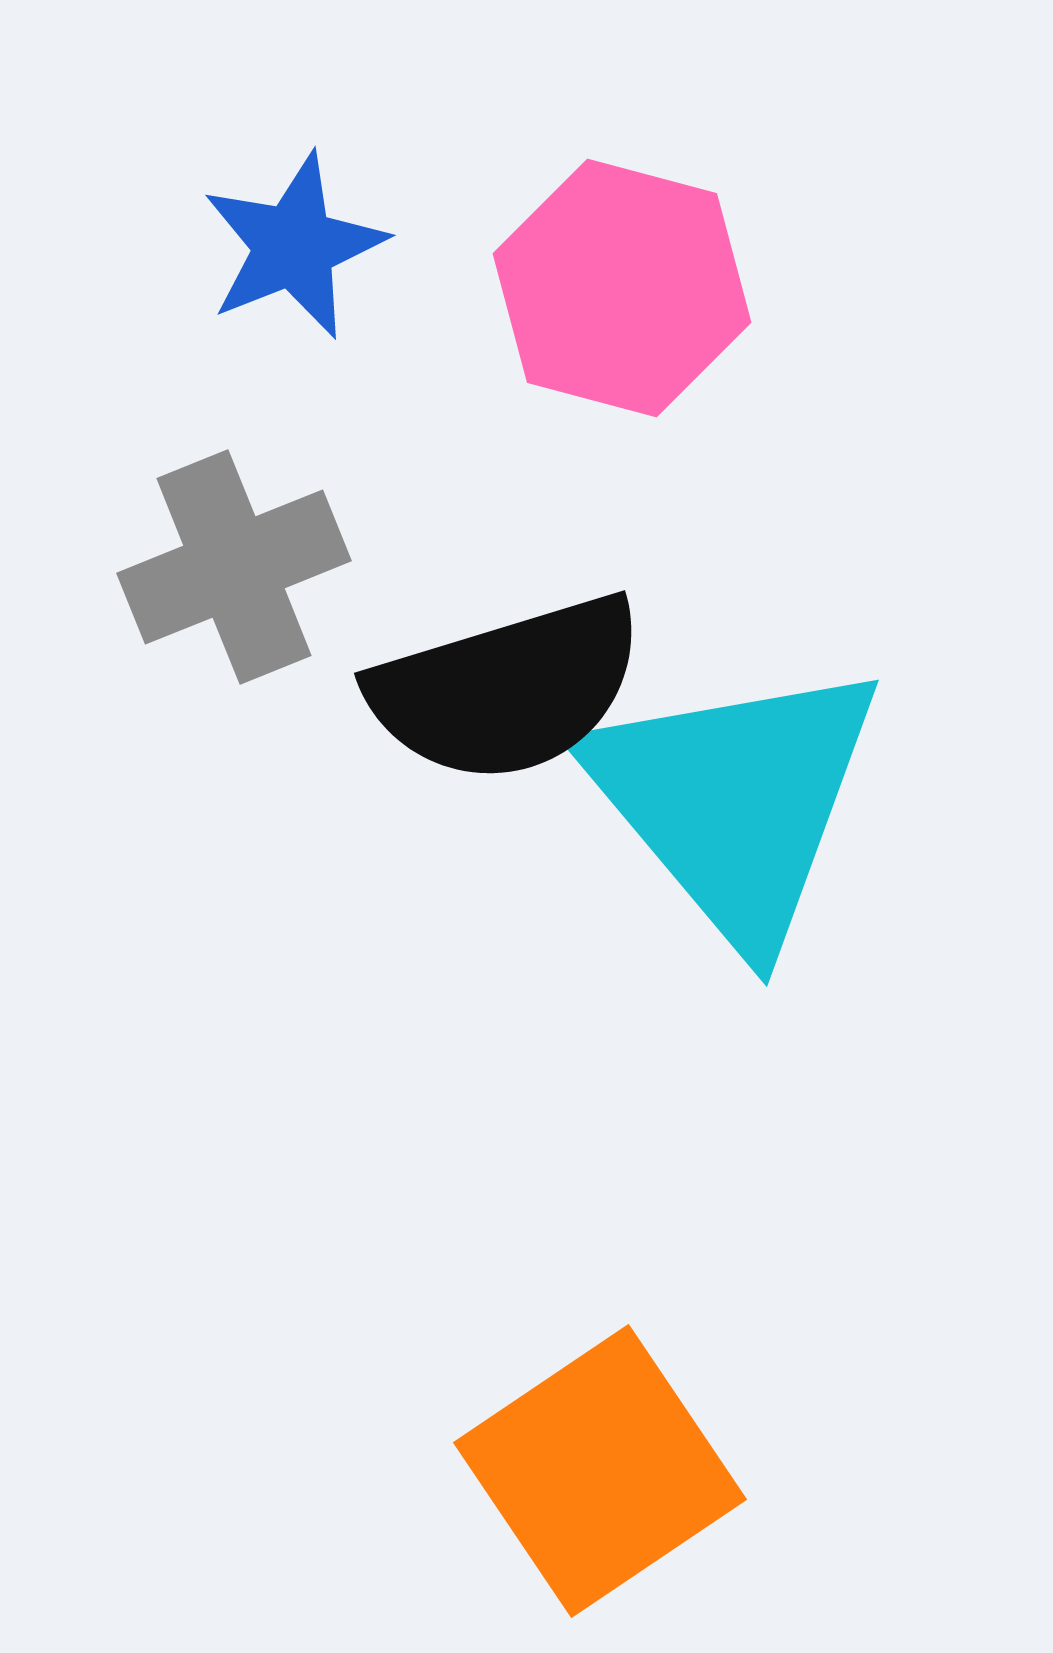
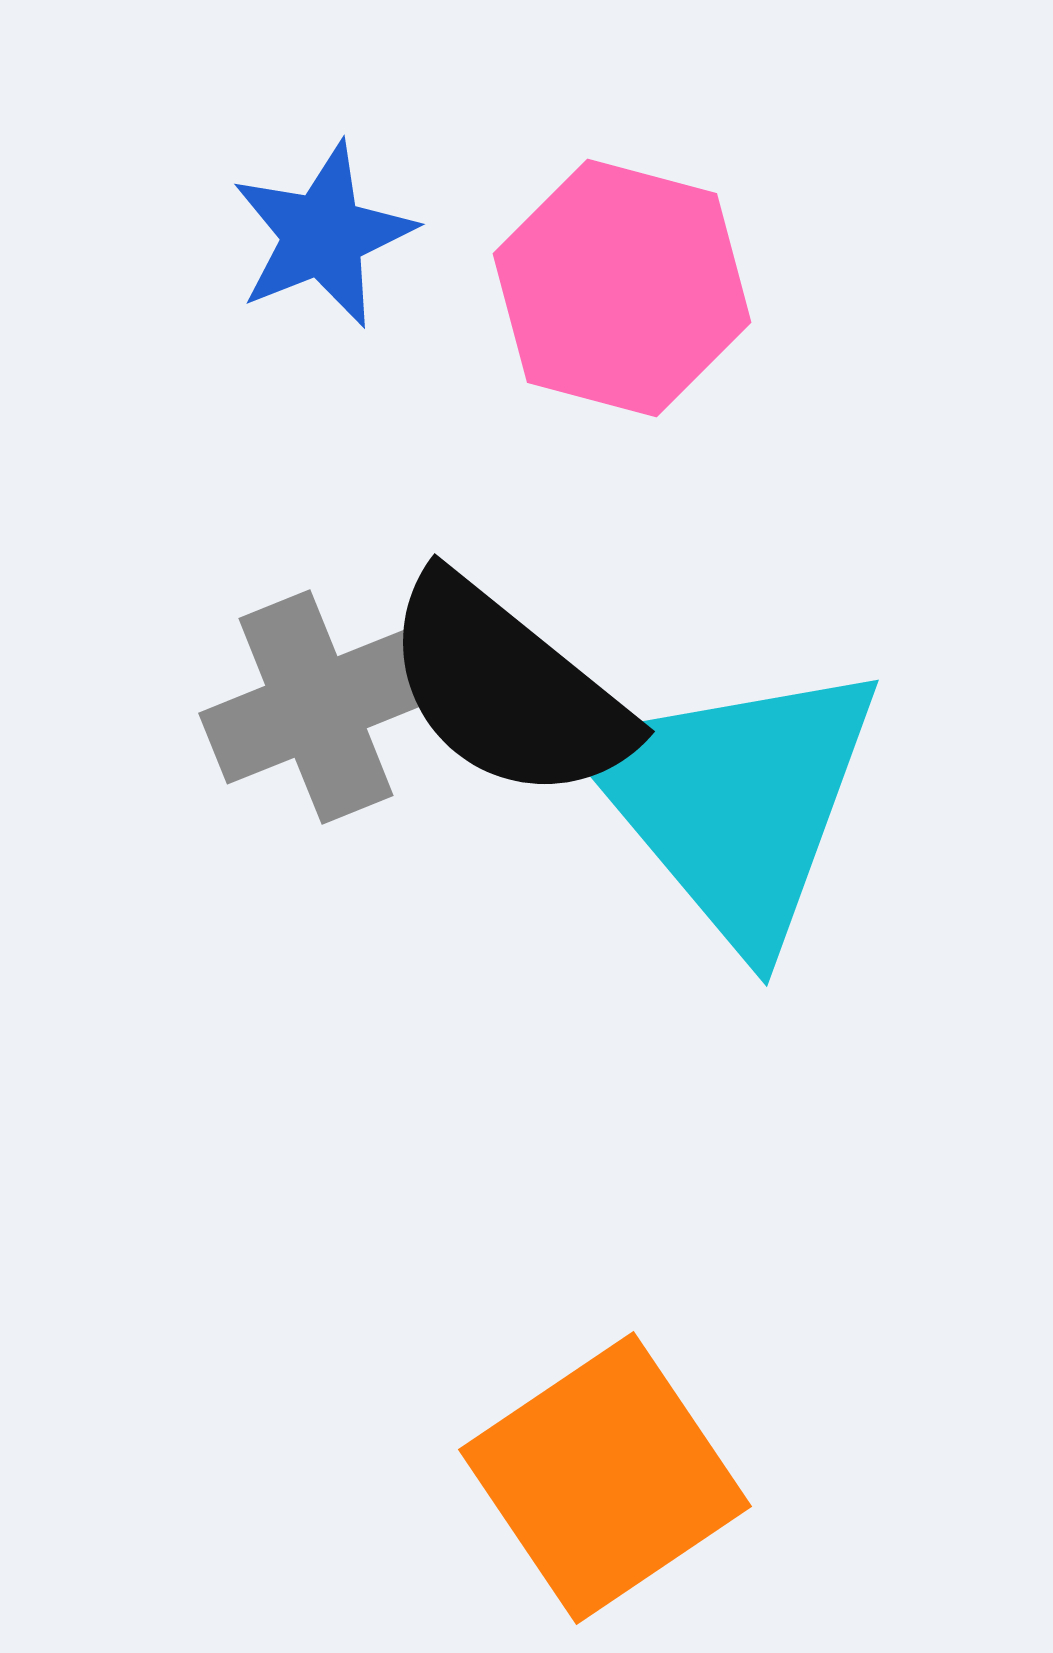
blue star: moved 29 px right, 11 px up
gray cross: moved 82 px right, 140 px down
black semicircle: rotated 56 degrees clockwise
orange square: moved 5 px right, 7 px down
